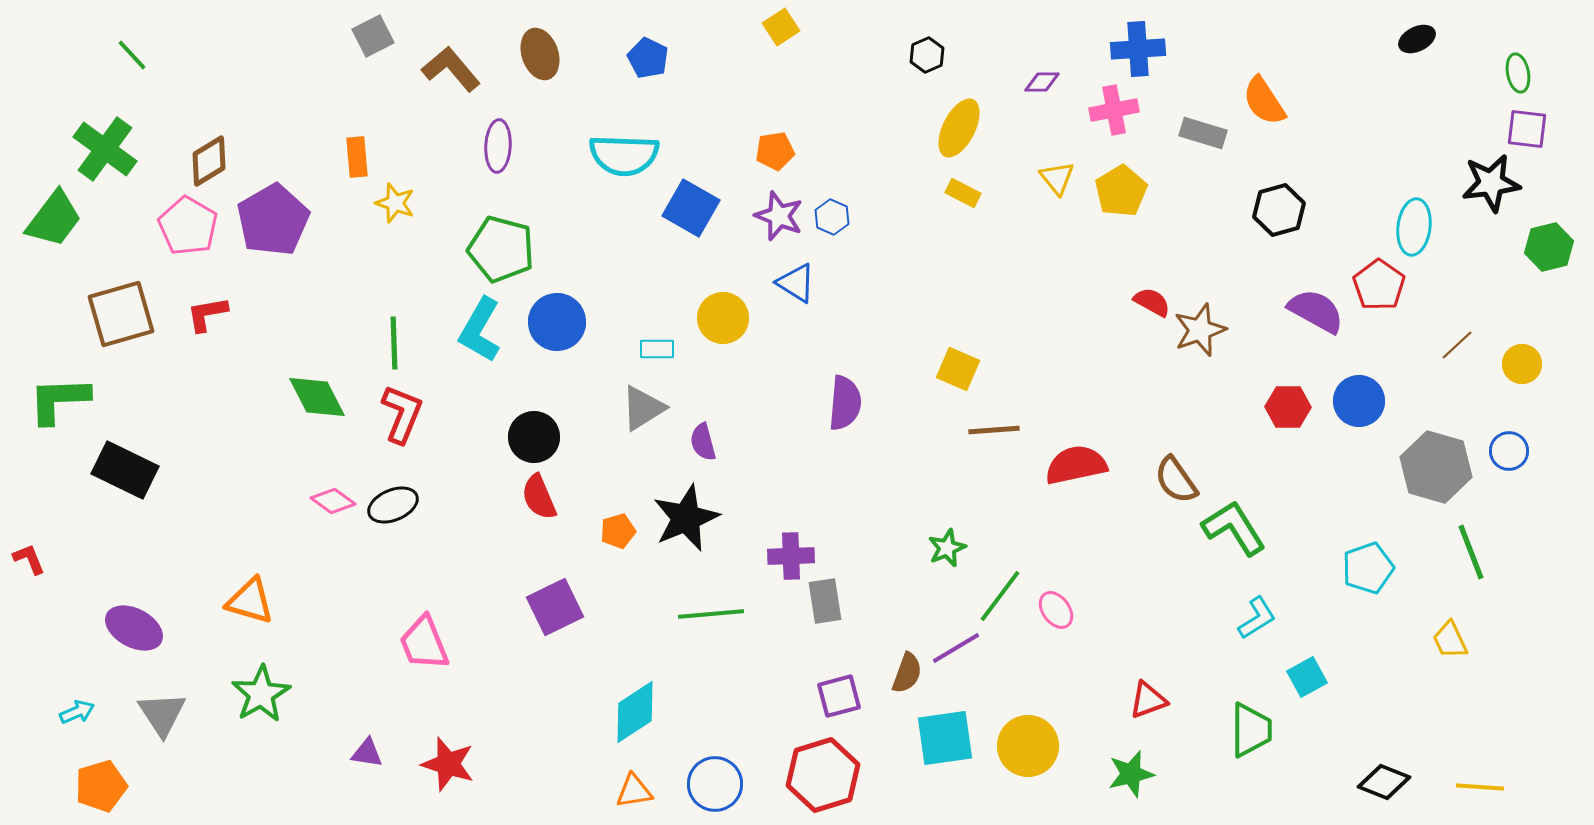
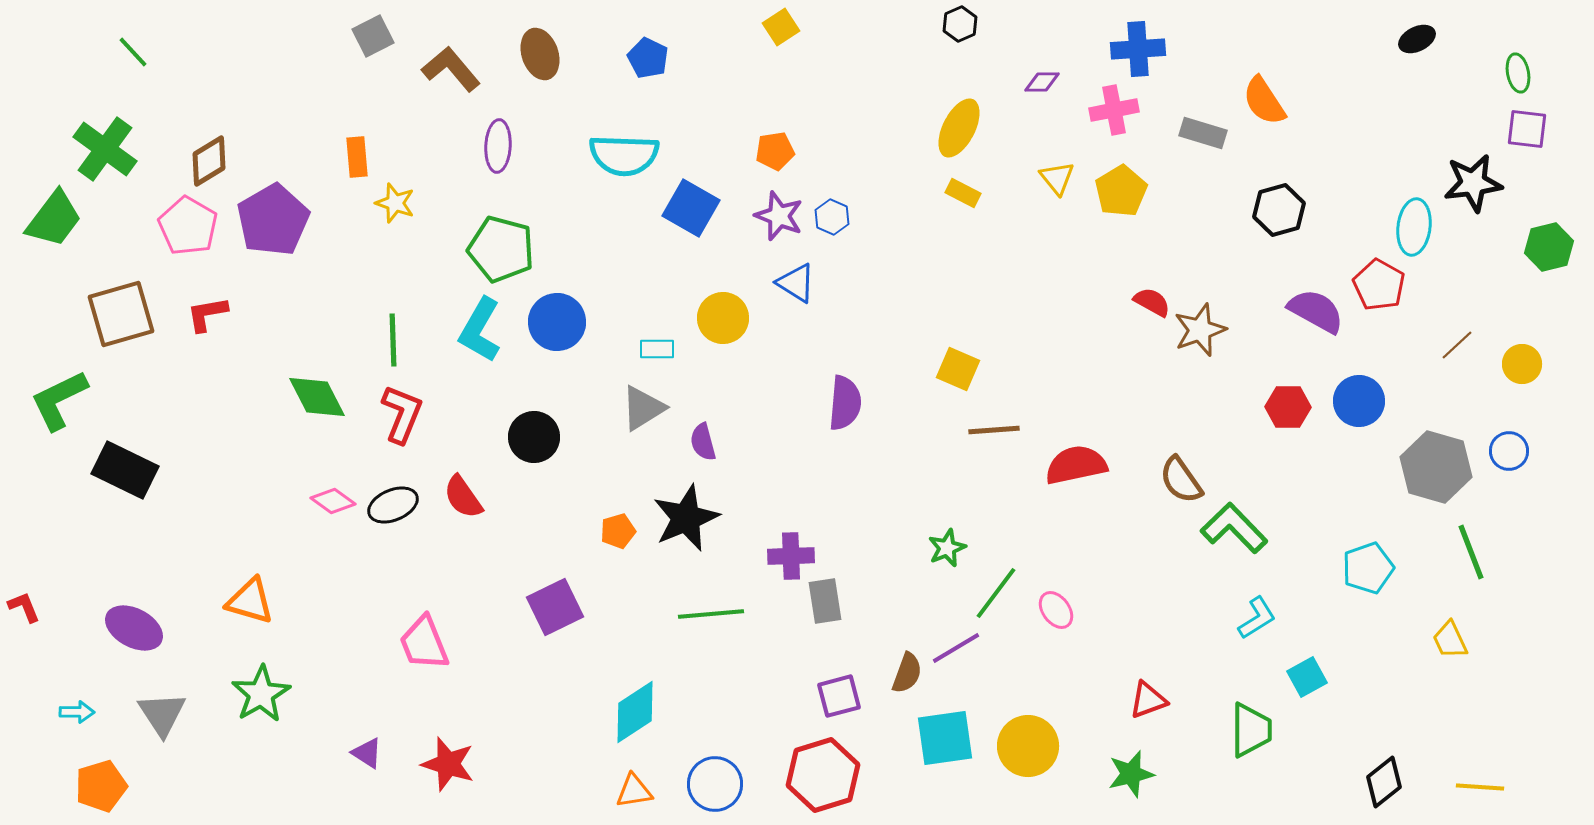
green line at (132, 55): moved 1 px right, 3 px up
black hexagon at (927, 55): moved 33 px right, 31 px up
black star at (1491, 183): moved 18 px left
red pentagon at (1379, 285): rotated 6 degrees counterclockwise
green line at (394, 343): moved 1 px left, 3 px up
green L-shape at (59, 400): rotated 24 degrees counterclockwise
brown semicircle at (1176, 480): moved 5 px right
red semicircle at (539, 497): moved 76 px left; rotated 12 degrees counterclockwise
green L-shape at (1234, 528): rotated 12 degrees counterclockwise
red L-shape at (29, 559): moved 5 px left, 48 px down
green line at (1000, 596): moved 4 px left, 3 px up
cyan arrow at (77, 712): rotated 24 degrees clockwise
purple triangle at (367, 753): rotated 24 degrees clockwise
black diamond at (1384, 782): rotated 60 degrees counterclockwise
